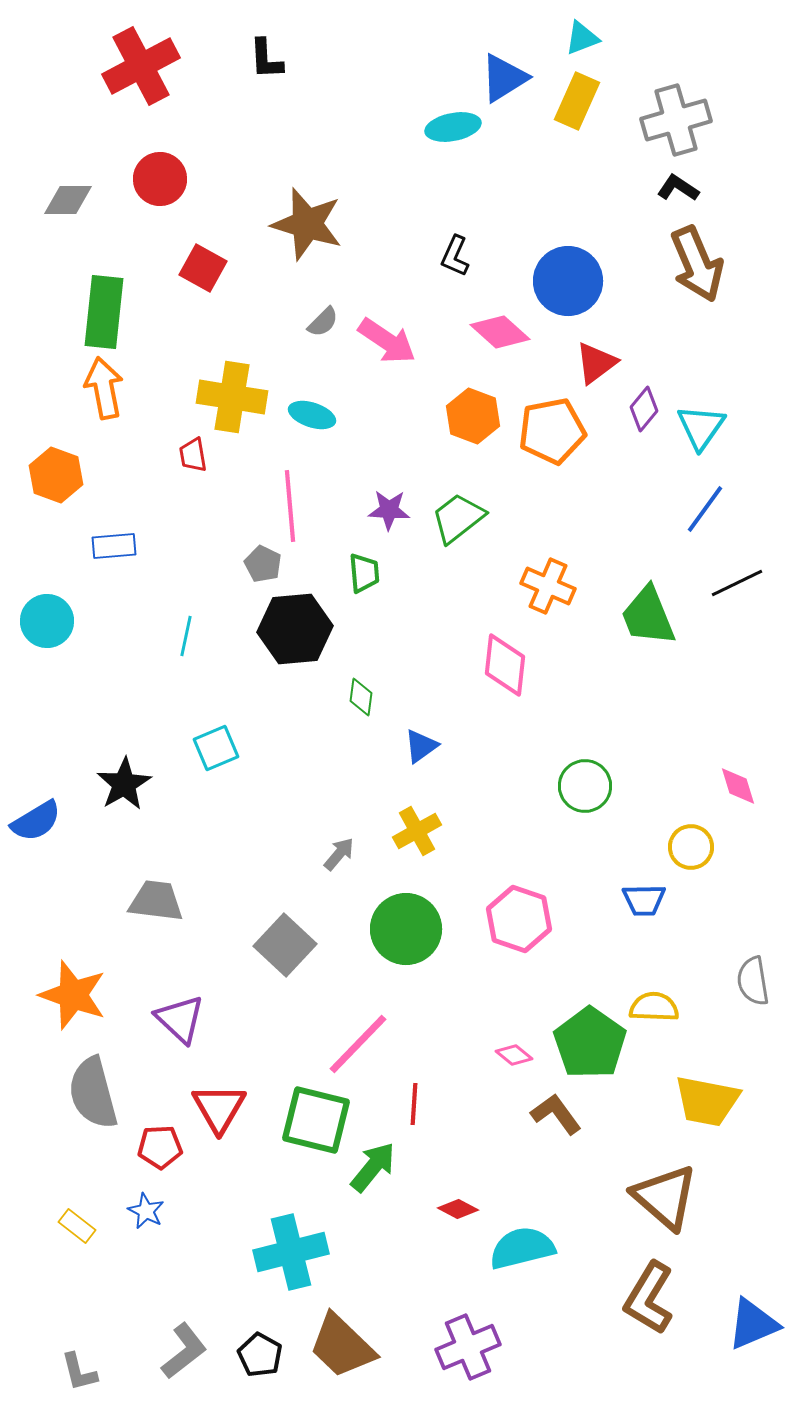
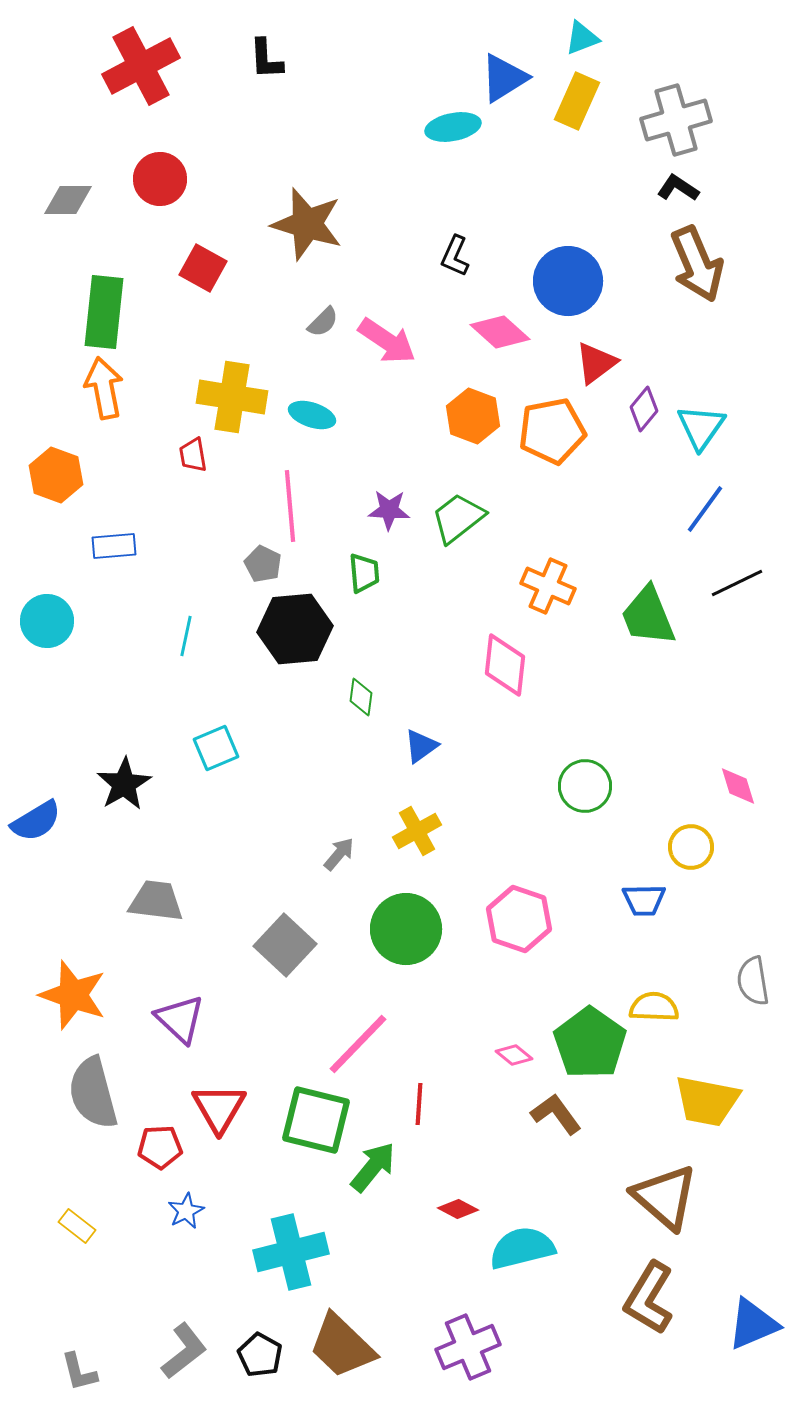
red line at (414, 1104): moved 5 px right
blue star at (146, 1211): moved 40 px right; rotated 18 degrees clockwise
